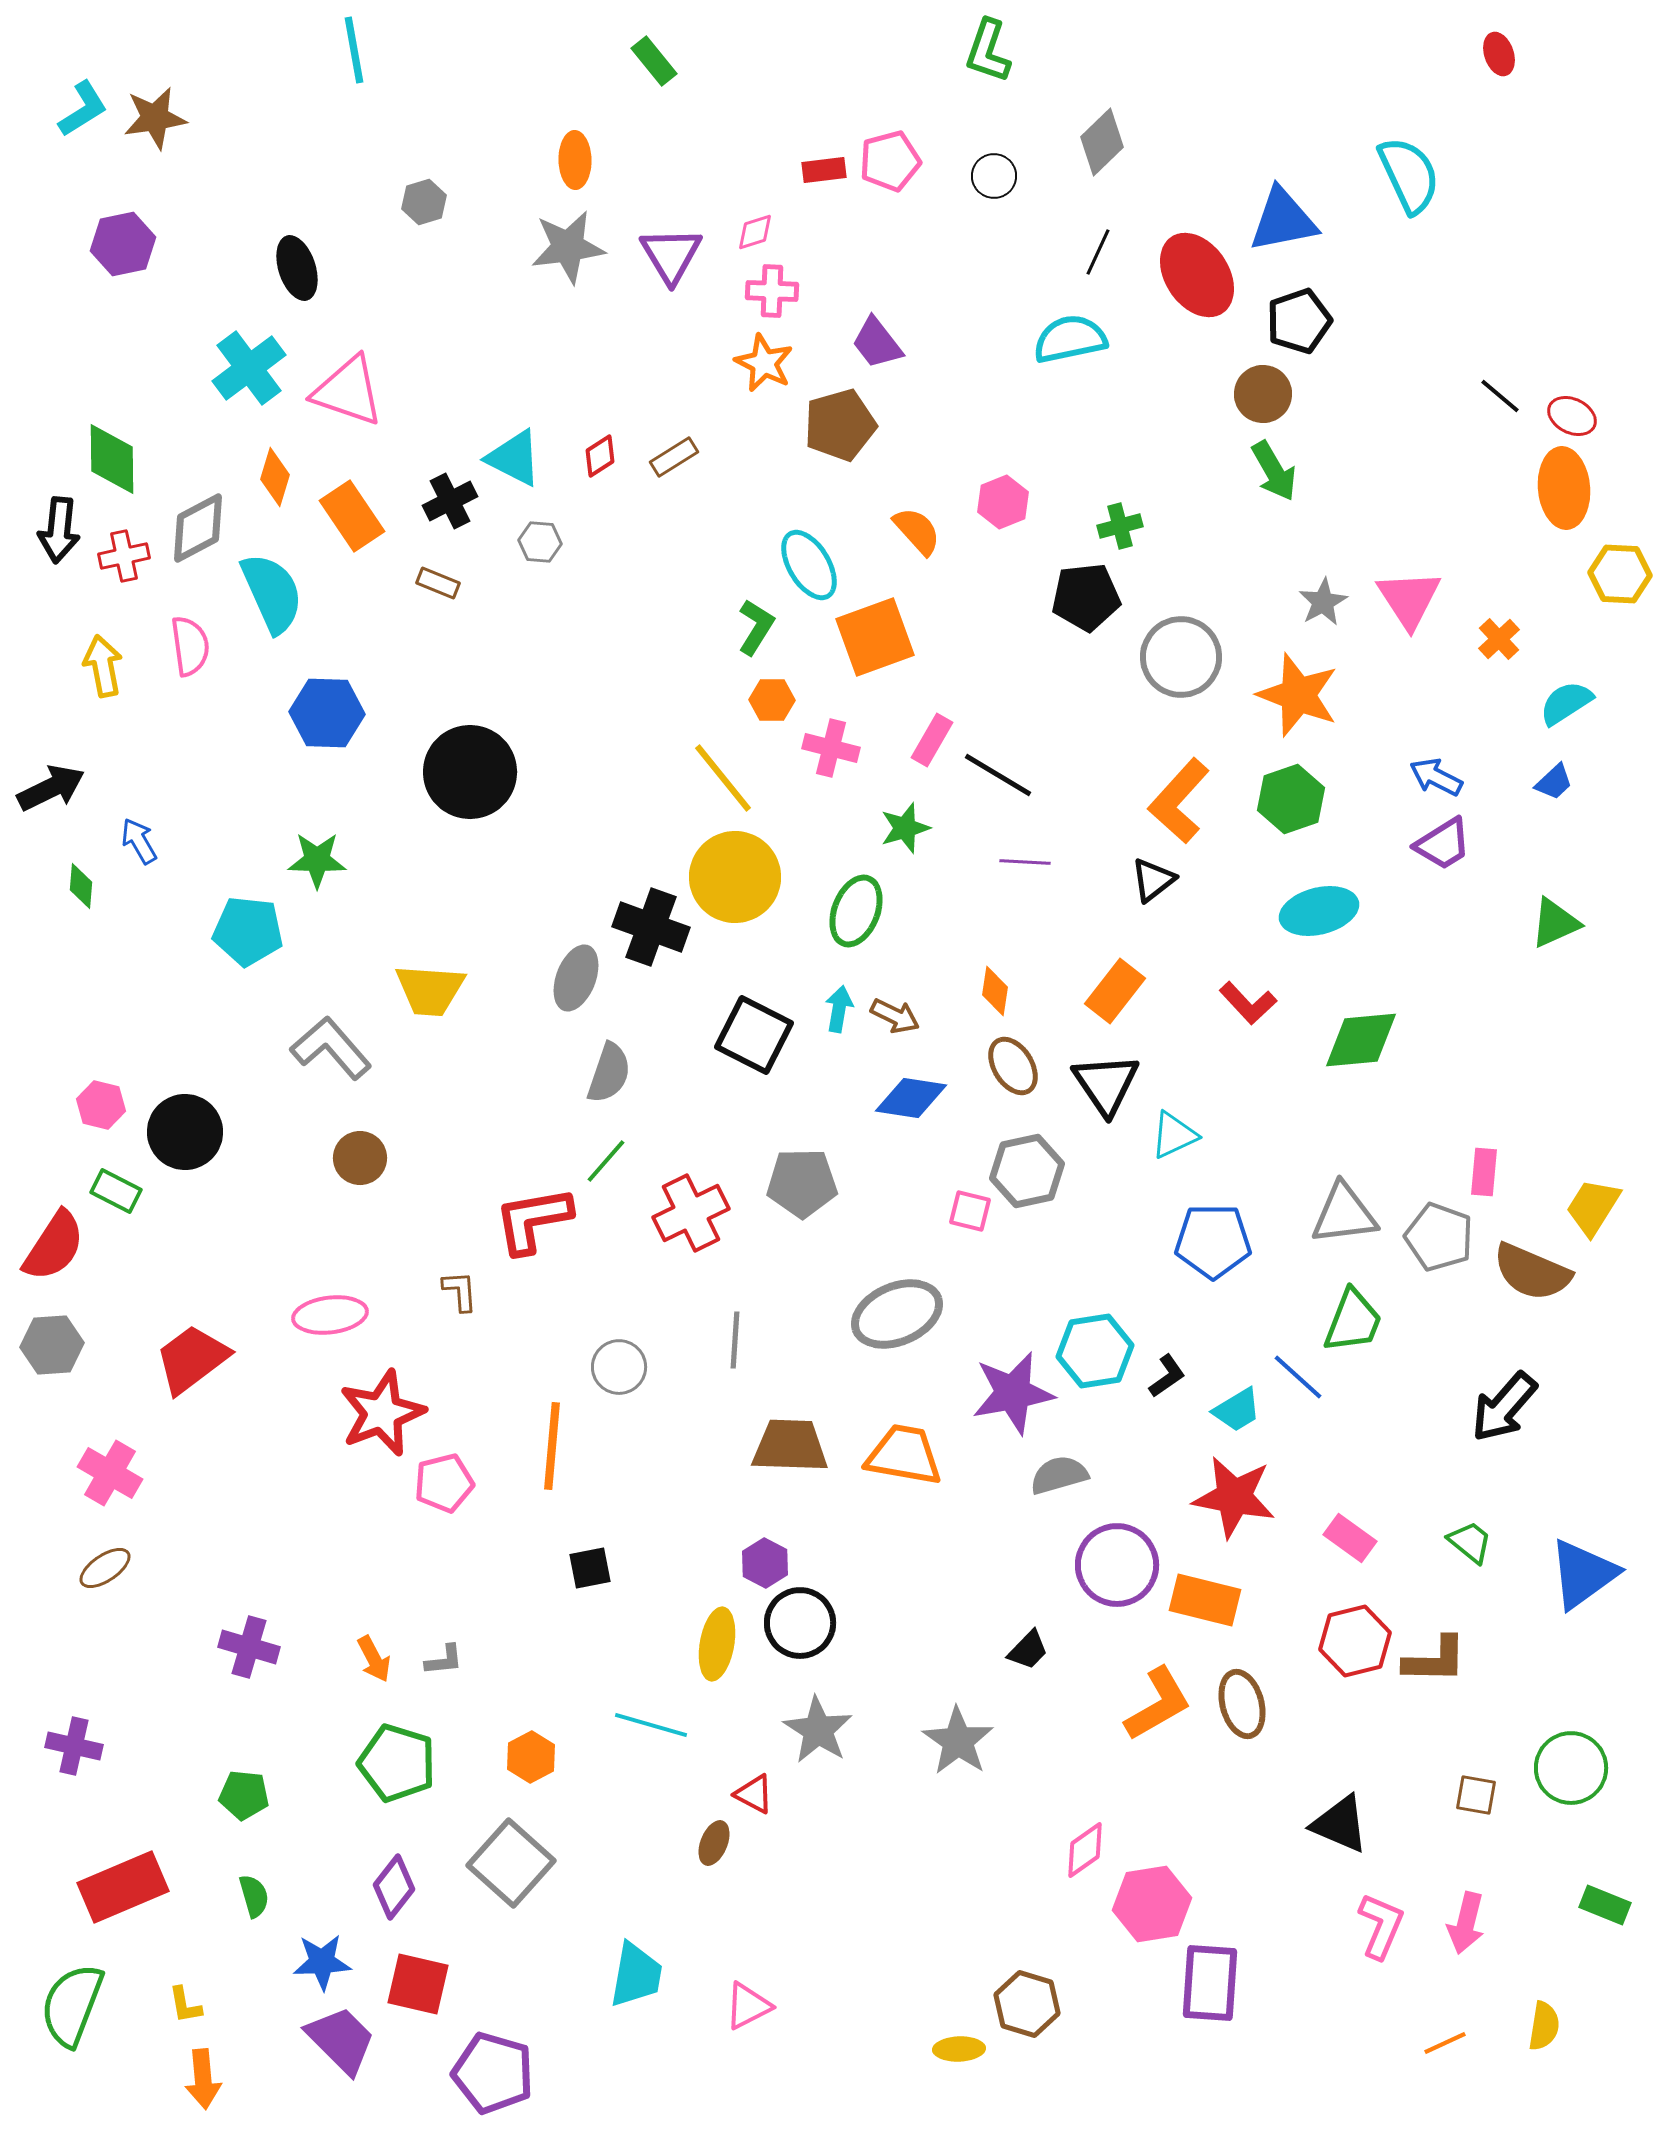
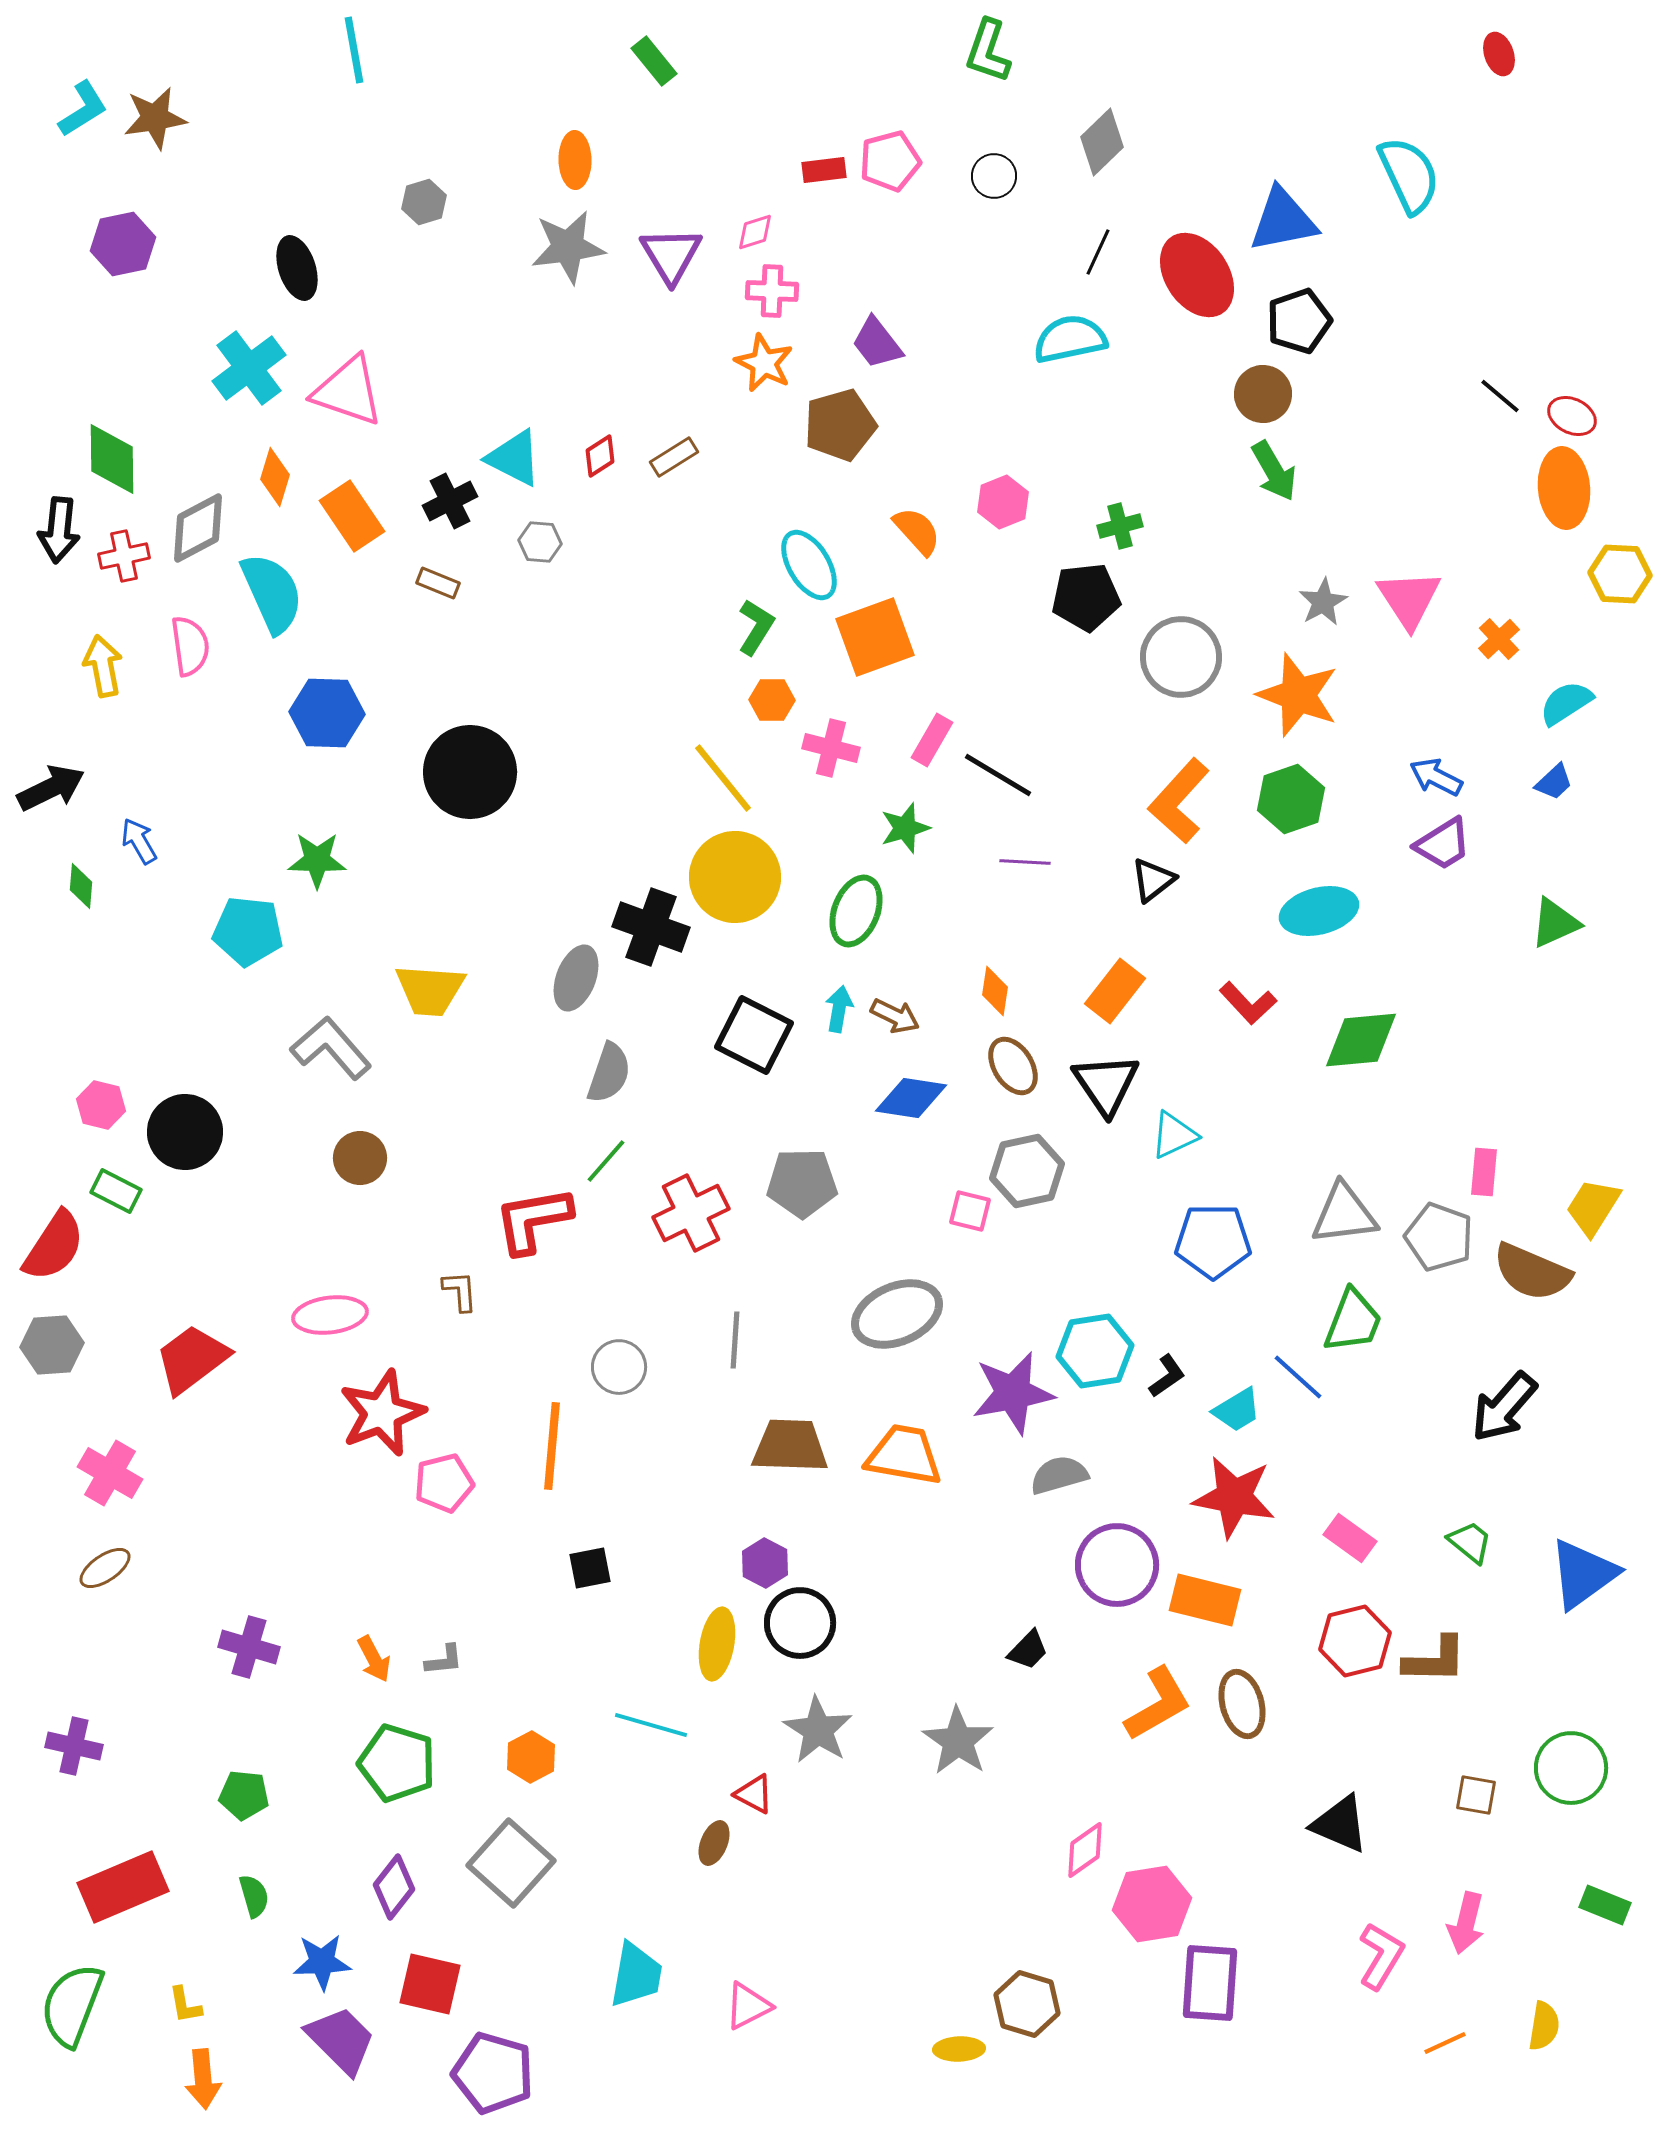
pink L-shape at (1381, 1926): moved 30 px down; rotated 8 degrees clockwise
red square at (418, 1984): moved 12 px right
